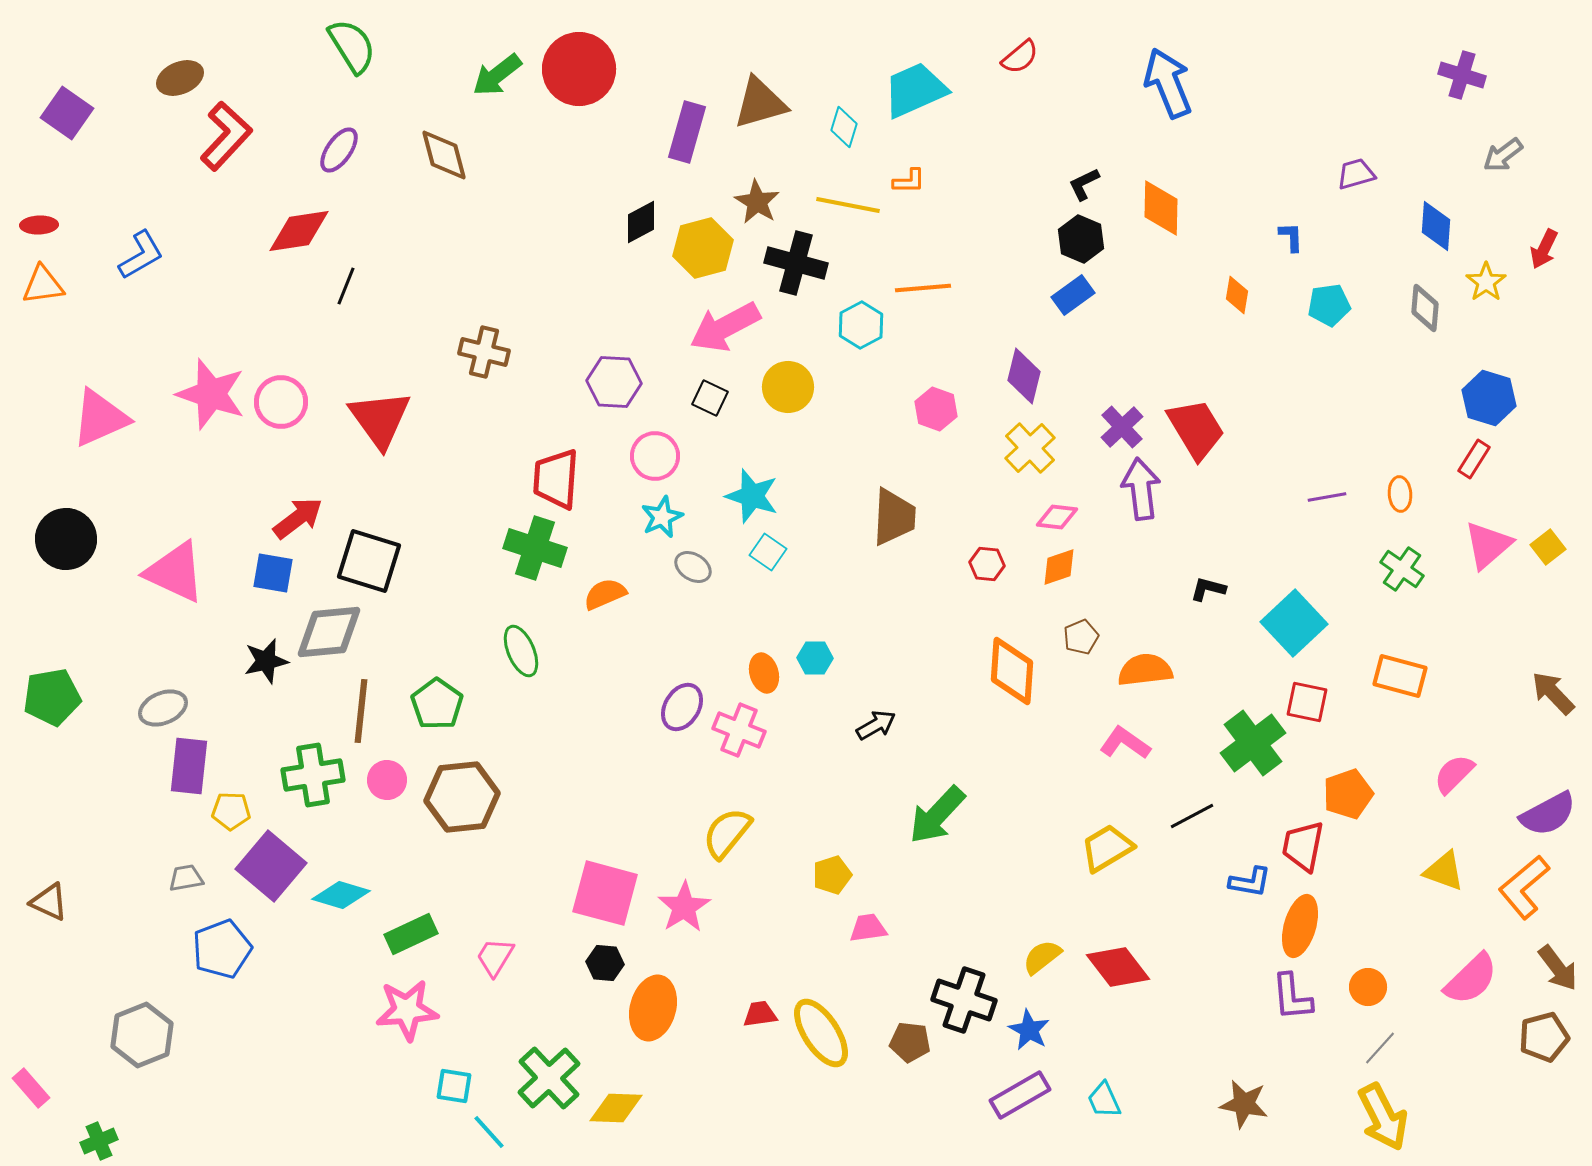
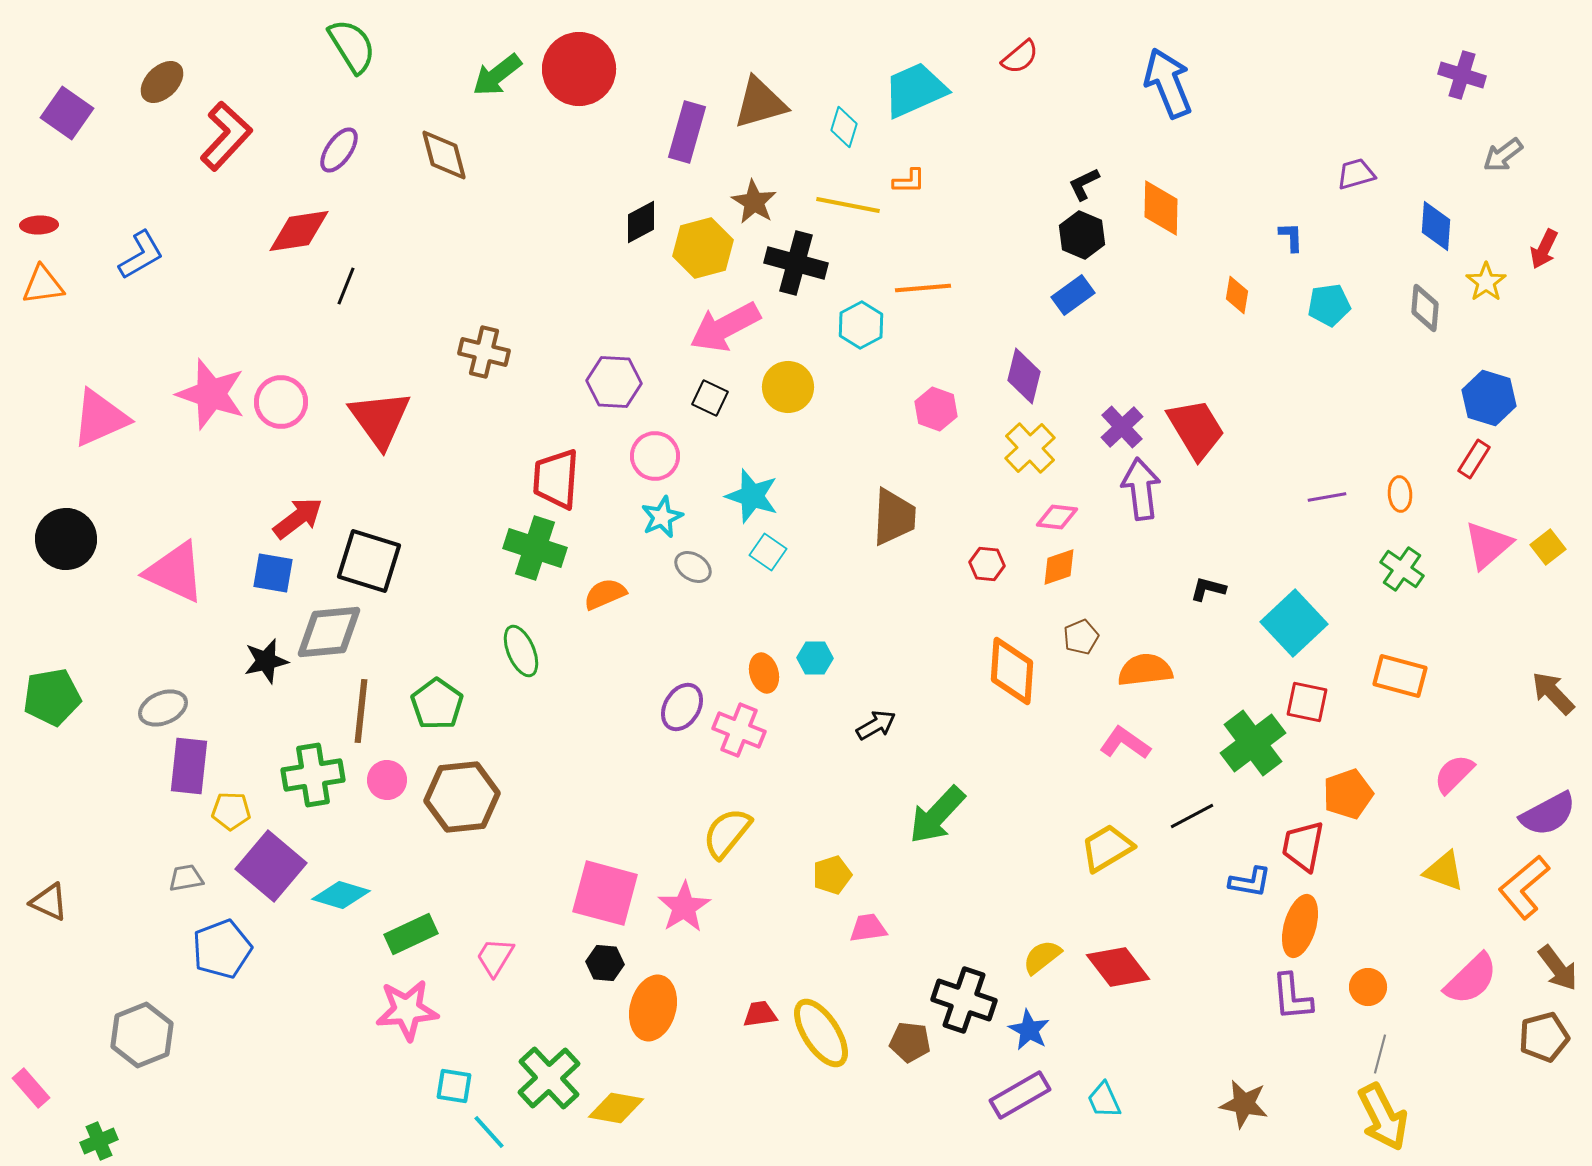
brown ellipse at (180, 78): moved 18 px left, 4 px down; rotated 21 degrees counterclockwise
brown star at (757, 202): moved 3 px left
black hexagon at (1081, 239): moved 1 px right, 4 px up
gray line at (1380, 1048): moved 6 px down; rotated 27 degrees counterclockwise
yellow diamond at (616, 1108): rotated 8 degrees clockwise
